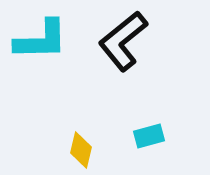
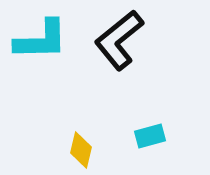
black L-shape: moved 4 px left, 1 px up
cyan rectangle: moved 1 px right
